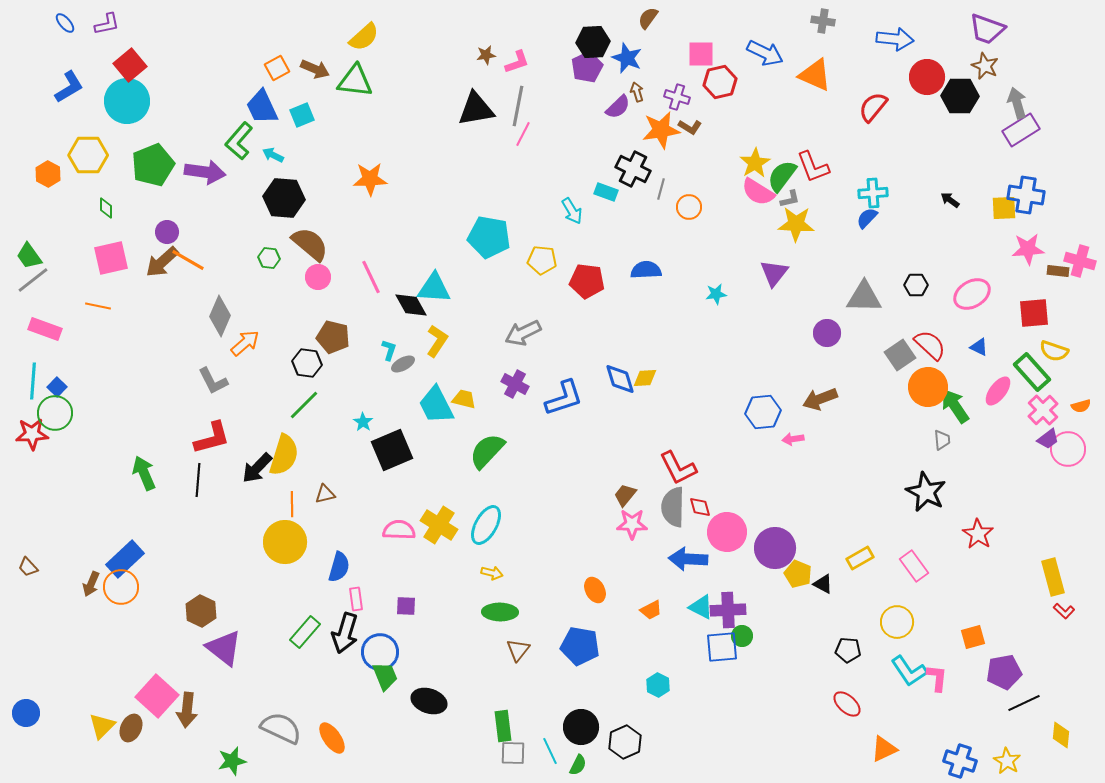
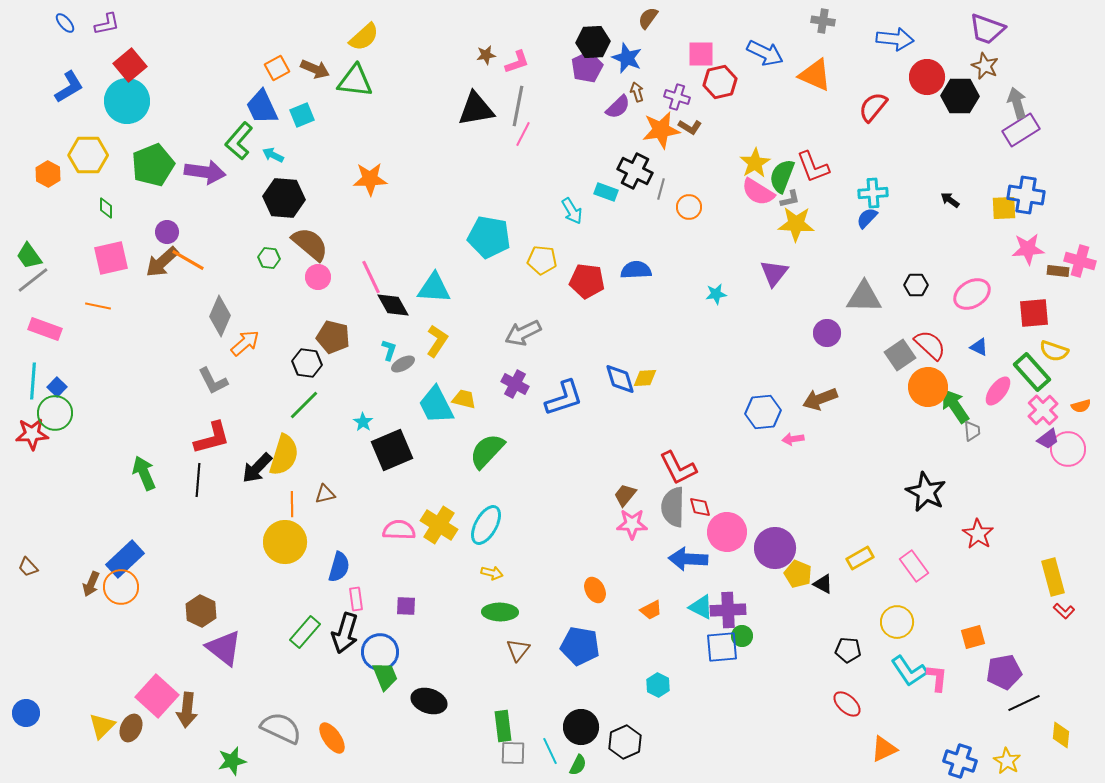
black cross at (633, 169): moved 2 px right, 2 px down
green semicircle at (782, 176): rotated 16 degrees counterclockwise
blue semicircle at (646, 270): moved 10 px left
black diamond at (411, 305): moved 18 px left
gray trapezoid at (942, 440): moved 30 px right, 9 px up
